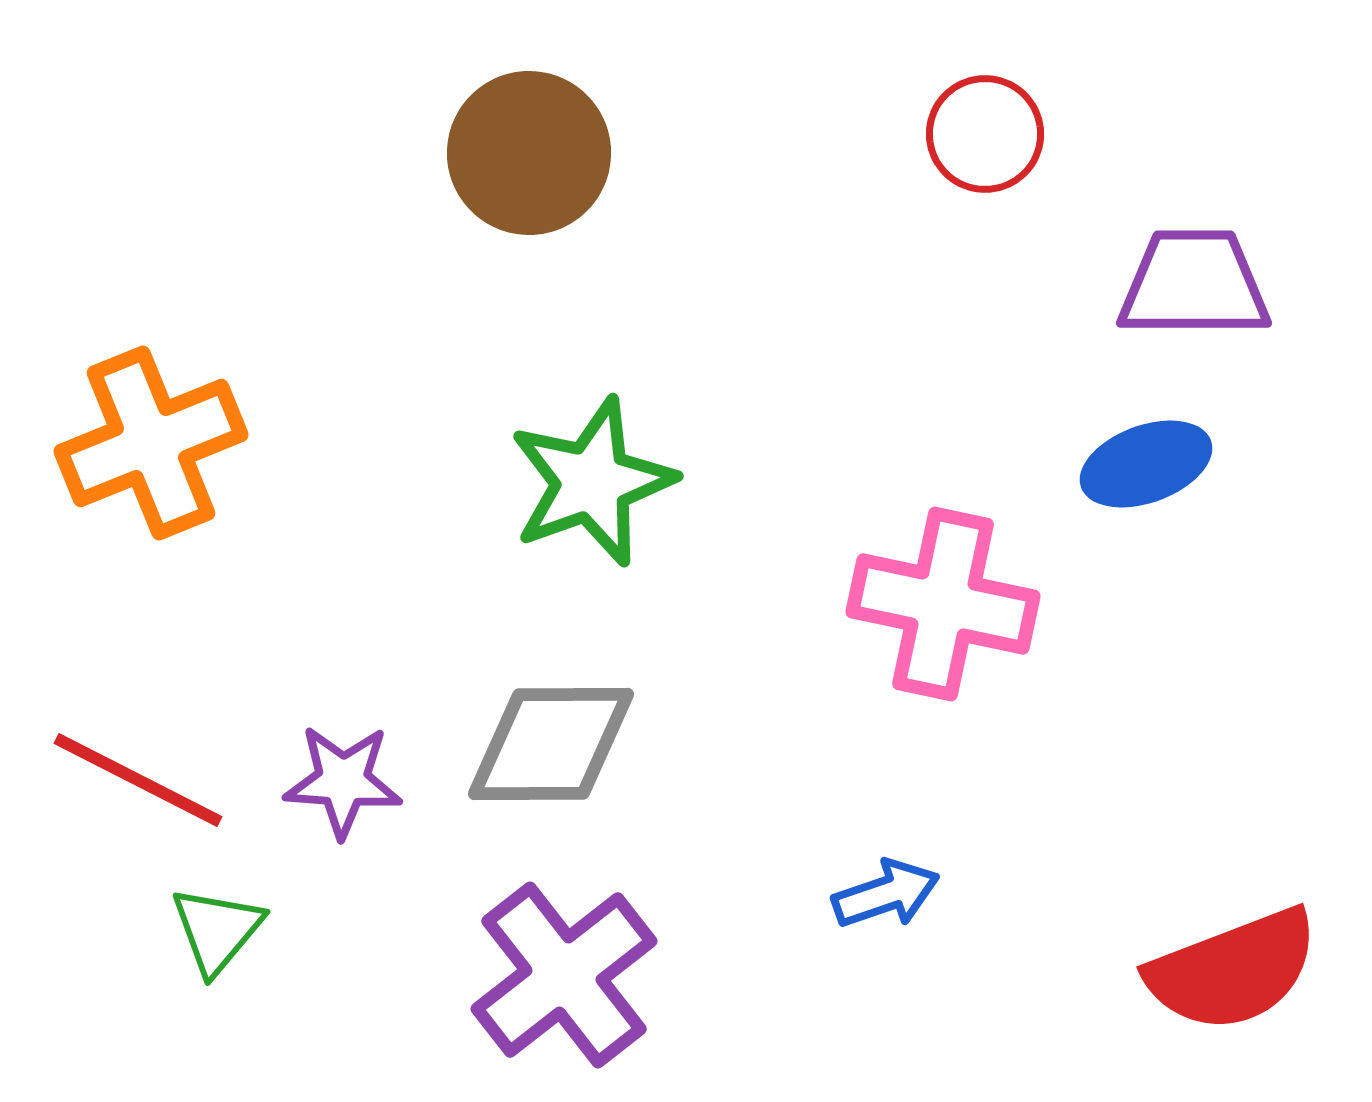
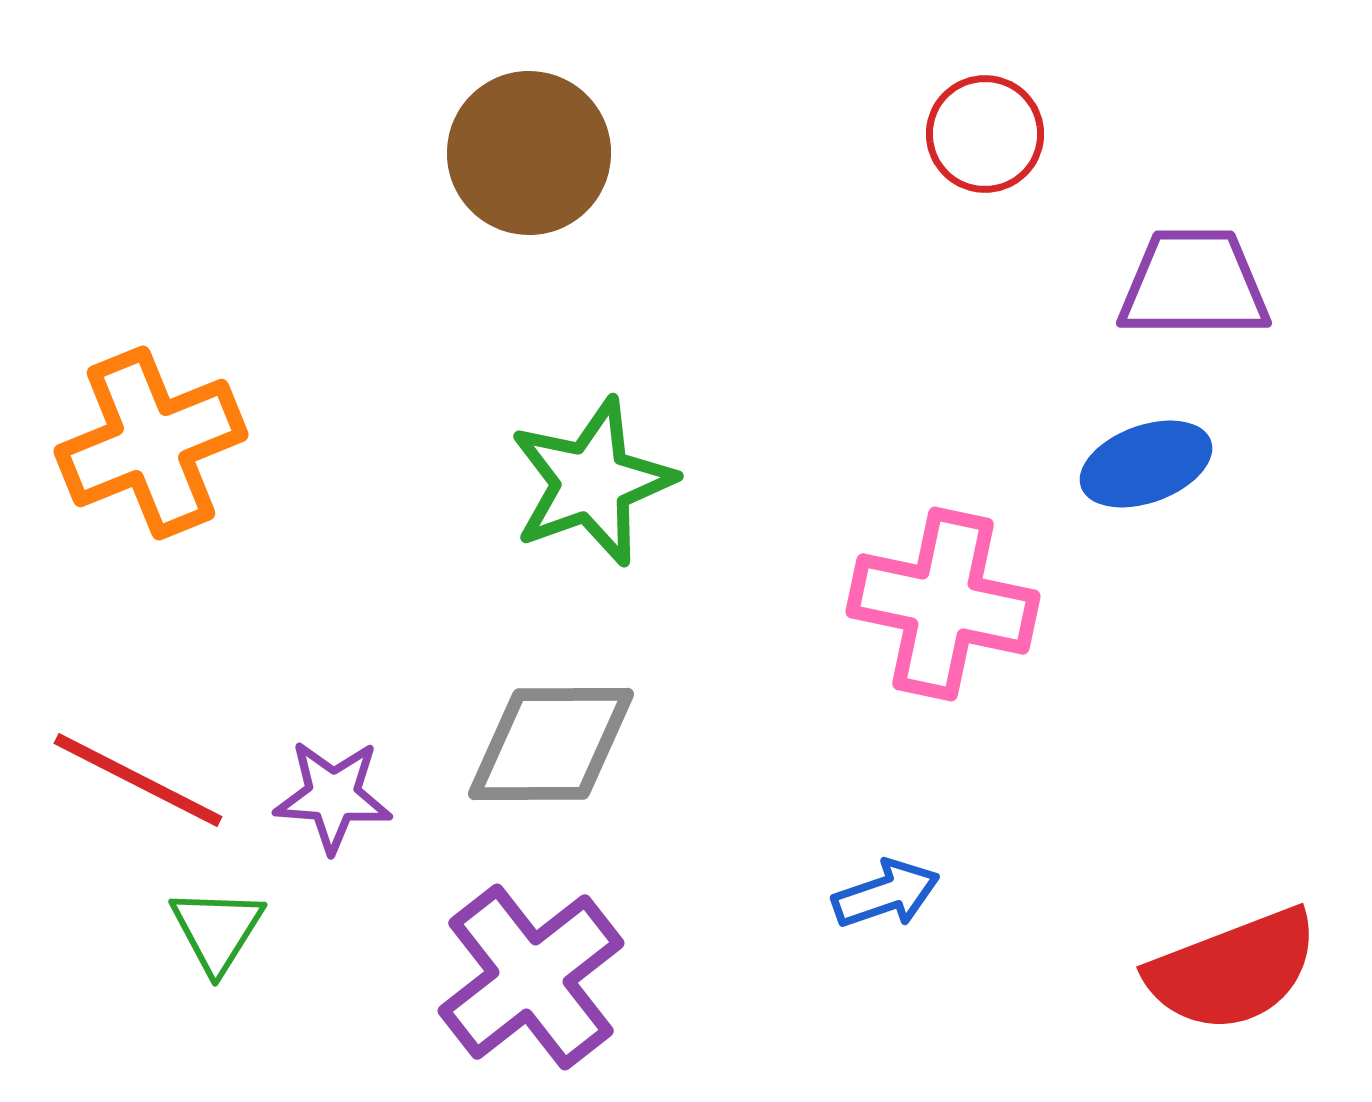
purple star: moved 10 px left, 15 px down
green triangle: rotated 8 degrees counterclockwise
purple cross: moved 33 px left, 2 px down
